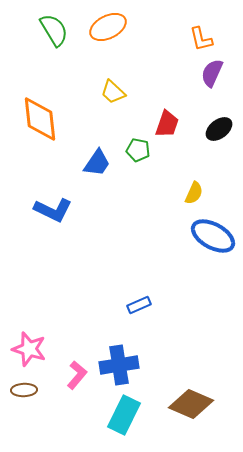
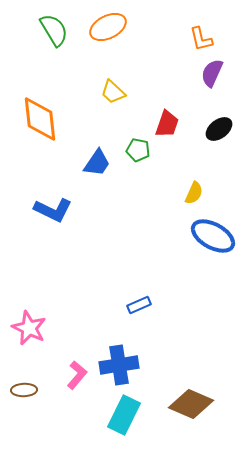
pink star: moved 21 px up; rotated 8 degrees clockwise
